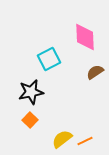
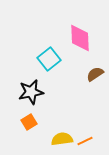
pink diamond: moved 5 px left, 1 px down
cyan square: rotated 10 degrees counterclockwise
brown semicircle: moved 2 px down
orange square: moved 1 px left, 2 px down; rotated 14 degrees clockwise
yellow semicircle: rotated 30 degrees clockwise
